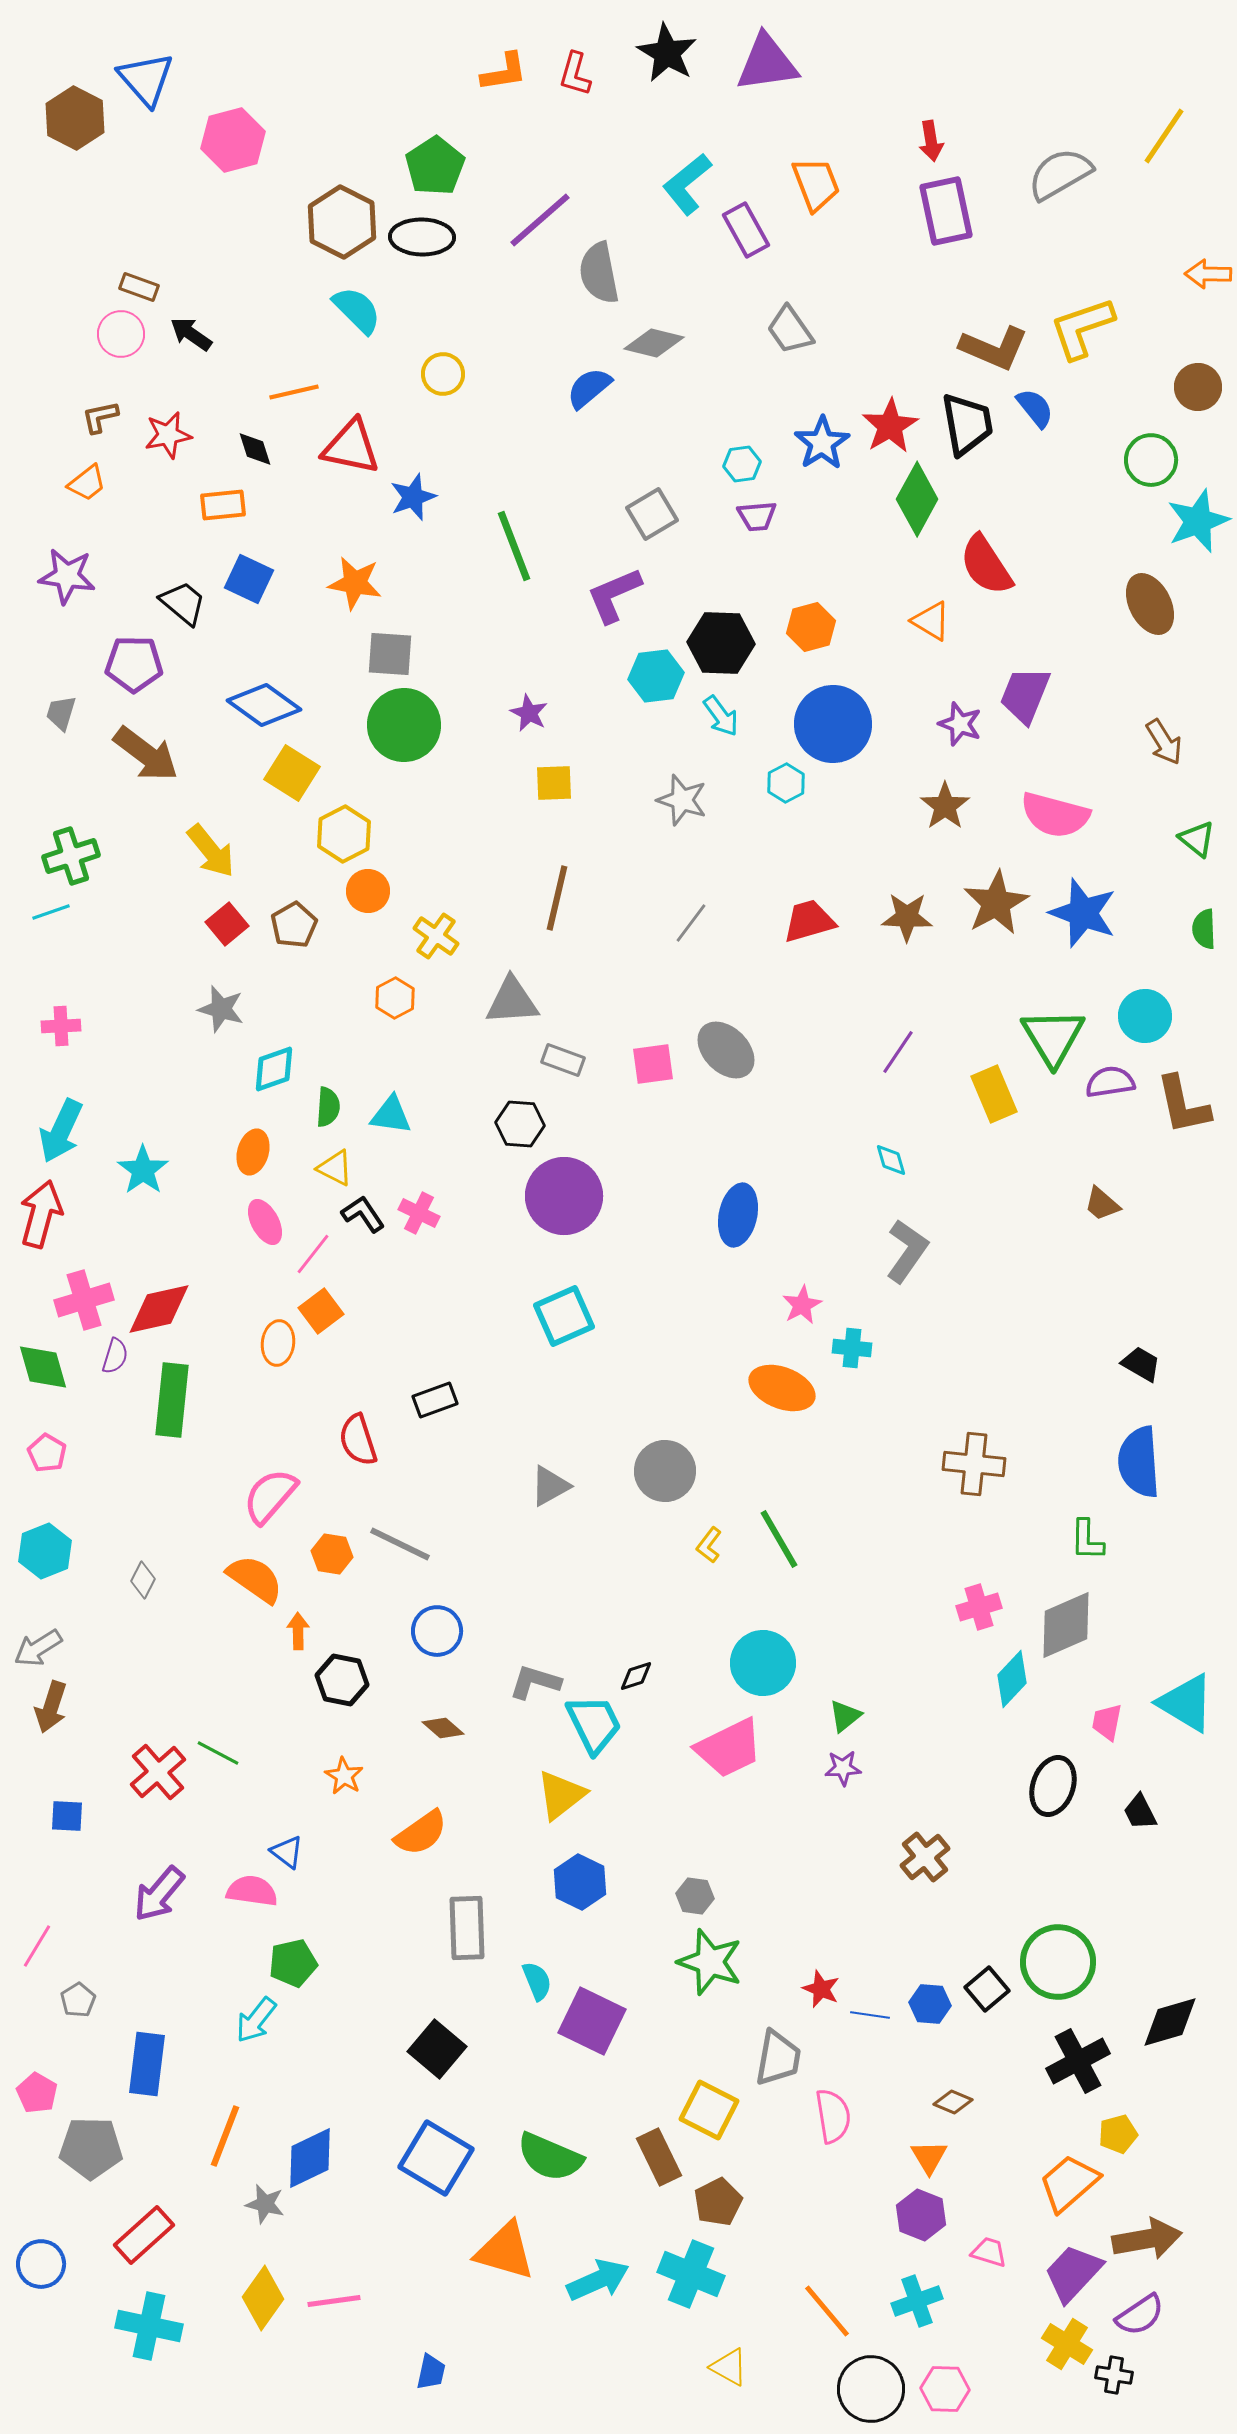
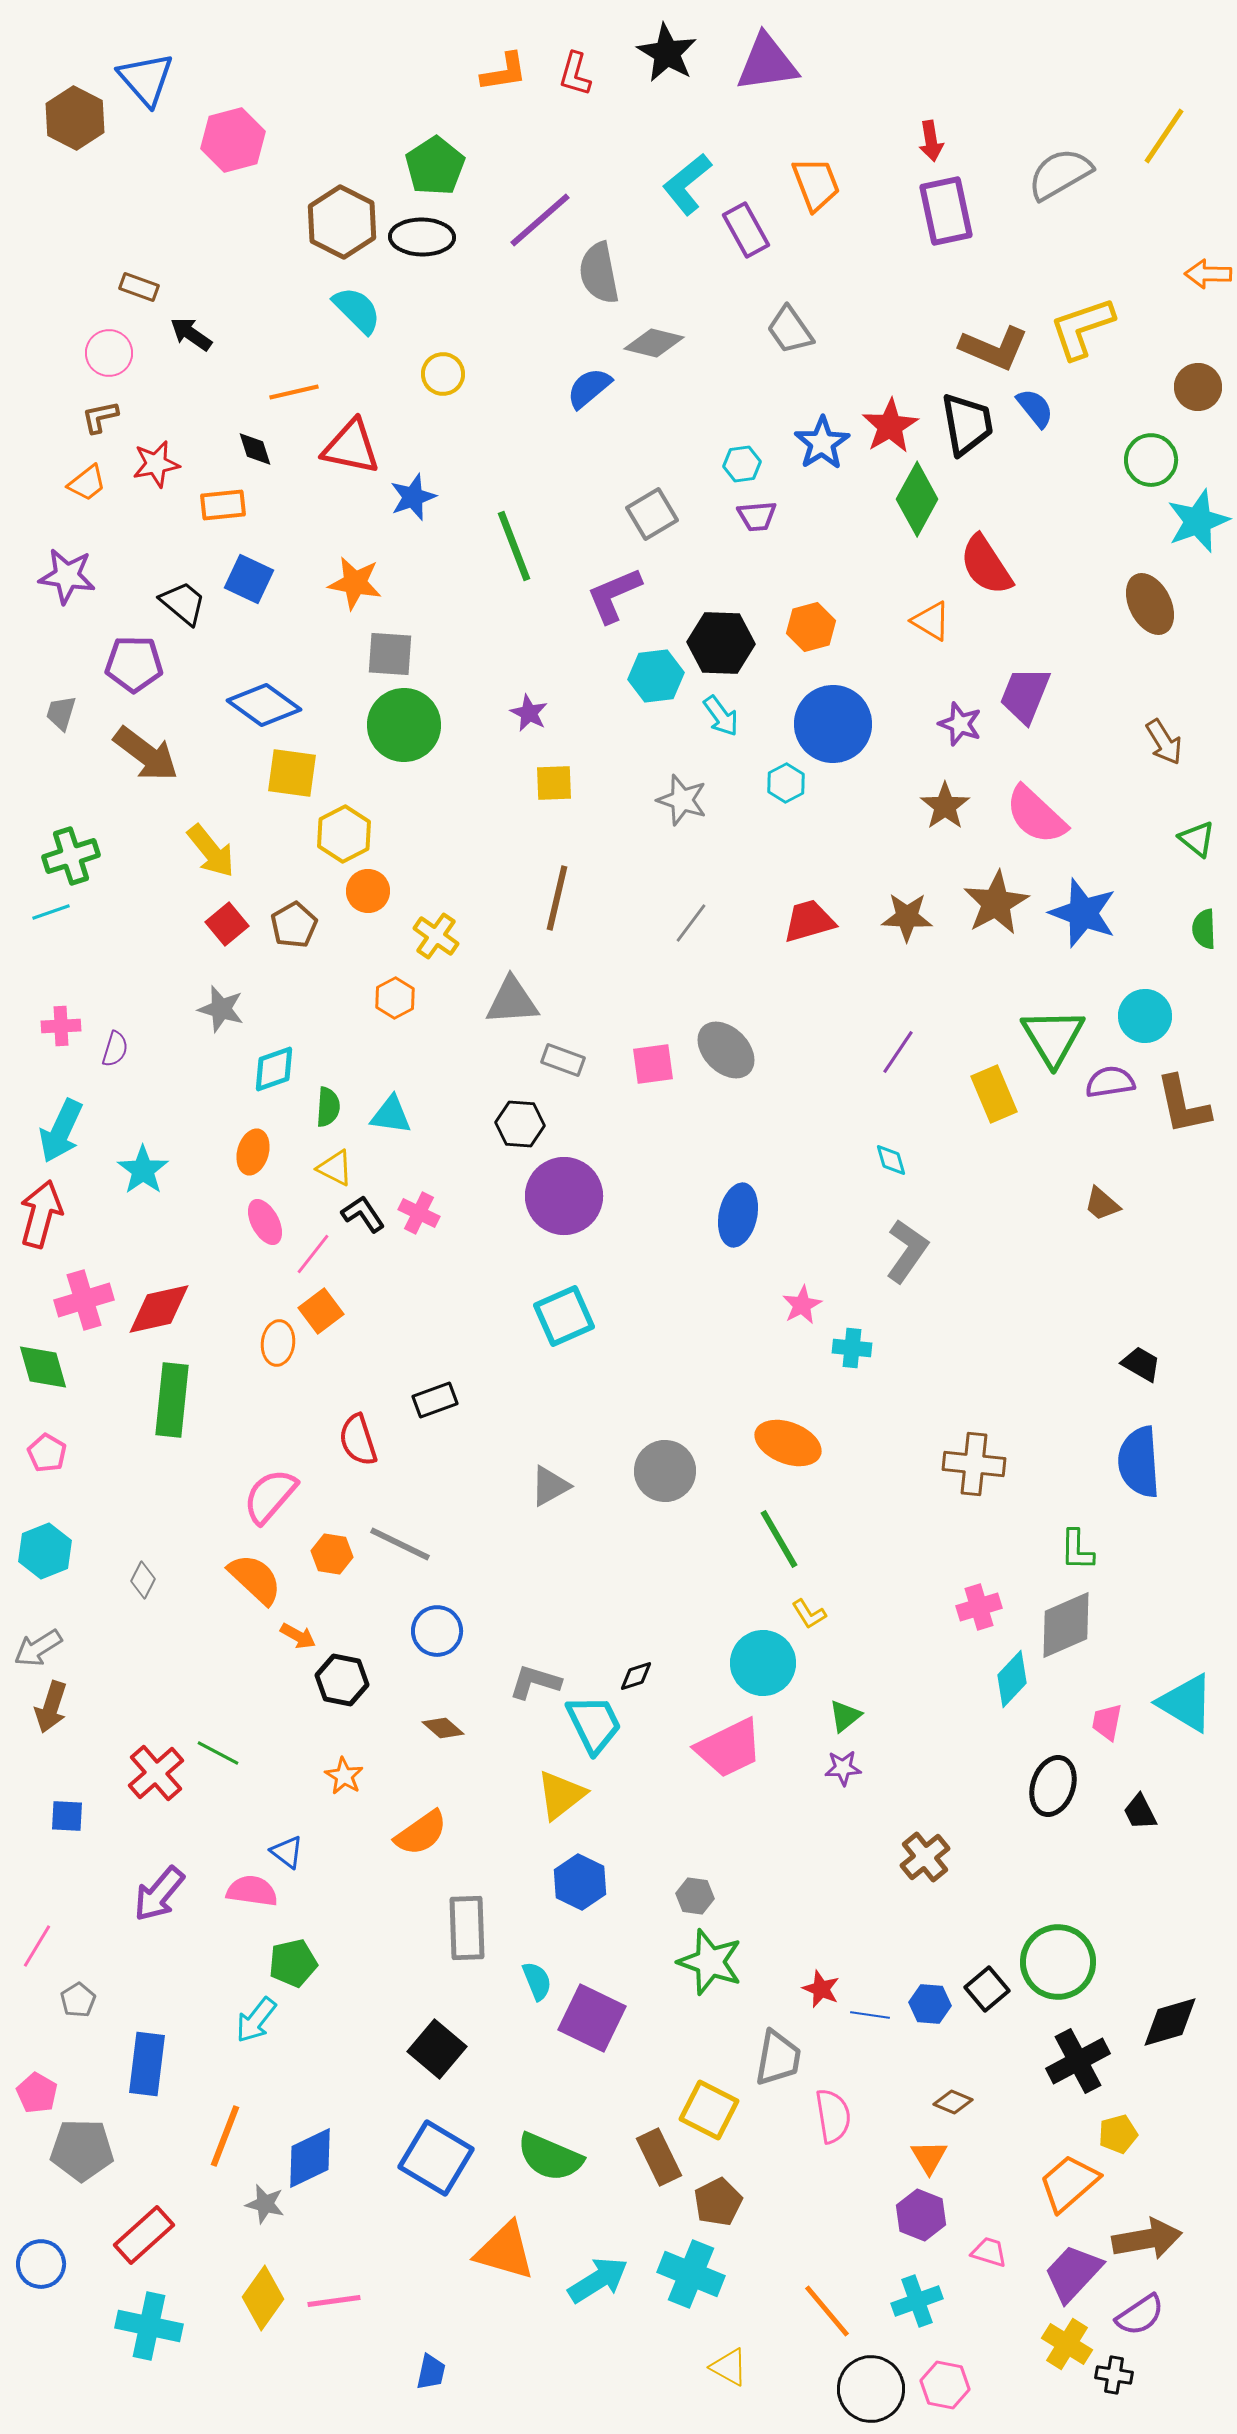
pink circle at (121, 334): moved 12 px left, 19 px down
red star at (168, 435): moved 12 px left, 29 px down
yellow square at (292, 773): rotated 24 degrees counterclockwise
pink semicircle at (1055, 815): moved 19 px left; rotated 28 degrees clockwise
purple semicircle at (115, 1356): moved 307 px up
orange ellipse at (782, 1388): moved 6 px right, 55 px down
green L-shape at (1087, 1540): moved 10 px left, 10 px down
yellow L-shape at (709, 1545): moved 100 px right, 69 px down; rotated 69 degrees counterclockwise
orange semicircle at (255, 1579): rotated 8 degrees clockwise
orange arrow at (298, 1631): moved 5 px down; rotated 120 degrees clockwise
red cross at (158, 1772): moved 2 px left, 1 px down
purple square at (592, 2021): moved 3 px up
gray pentagon at (91, 2148): moved 9 px left, 2 px down
cyan arrow at (598, 2280): rotated 8 degrees counterclockwise
pink hexagon at (945, 2389): moved 4 px up; rotated 9 degrees clockwise
